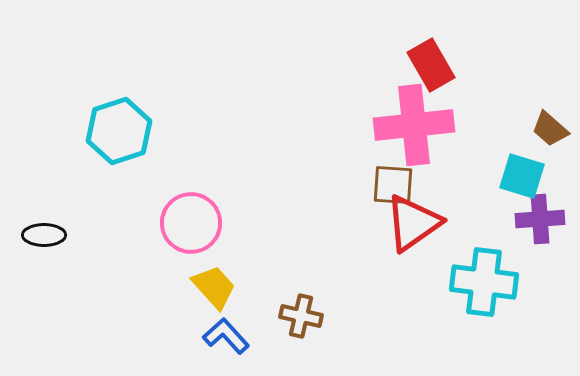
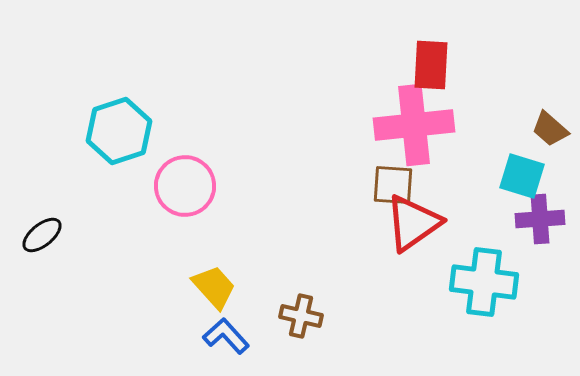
red rectangle: rotated 33 degrees clockwise
pink circle: moved 6 px left, 37 px up
black ellipse: moved 2 px left; rotated 39 degrees counterclockwise
